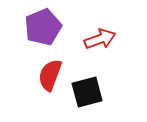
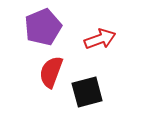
red semicircle: moved 1 px right, 3 px up
